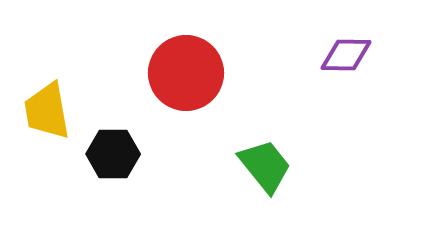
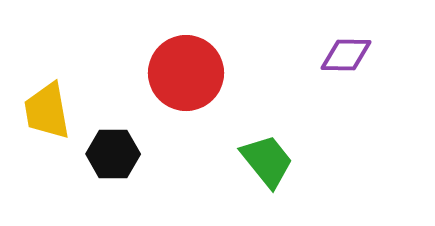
green trapezoid: moved 2 px right, 5 px up
